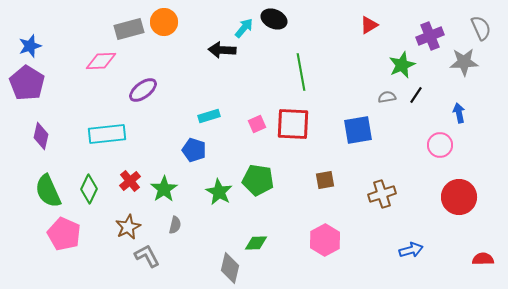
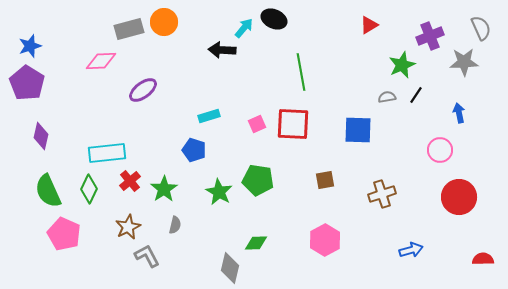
blue square at (358, 130): rotated 12 degrees clockwise
cyan rectangle at (107, 134): moved 19 px down
pink circle at (440, 145): moved 5 px down
